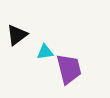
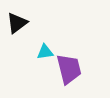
black triangle: moved 12 px up
